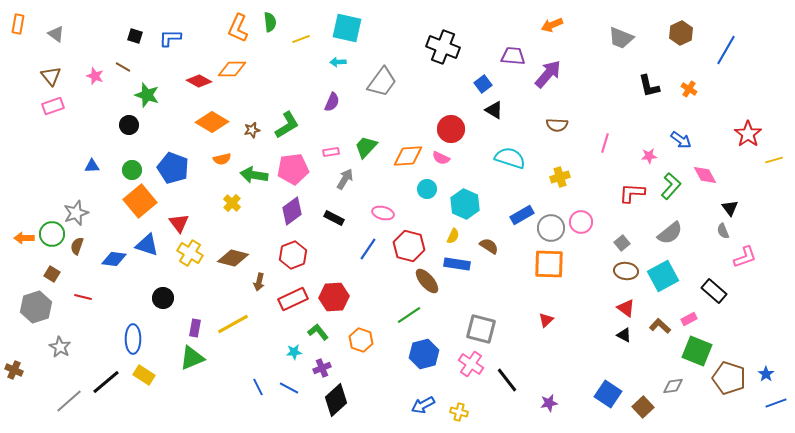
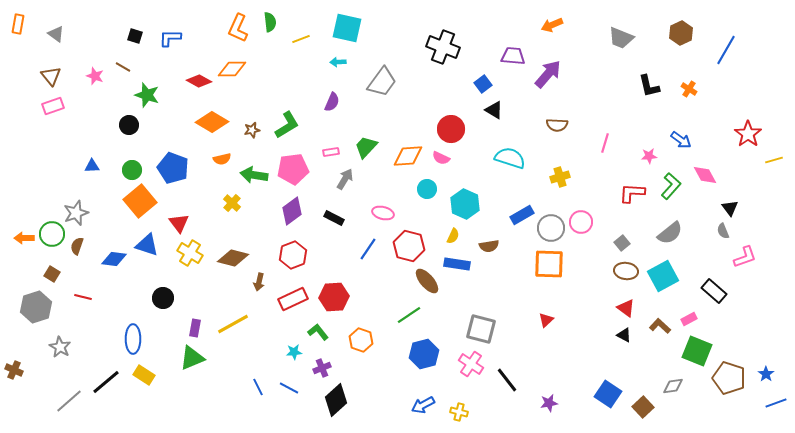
brown semicircle at (489, 246): rotated 138 degrees clockwise
